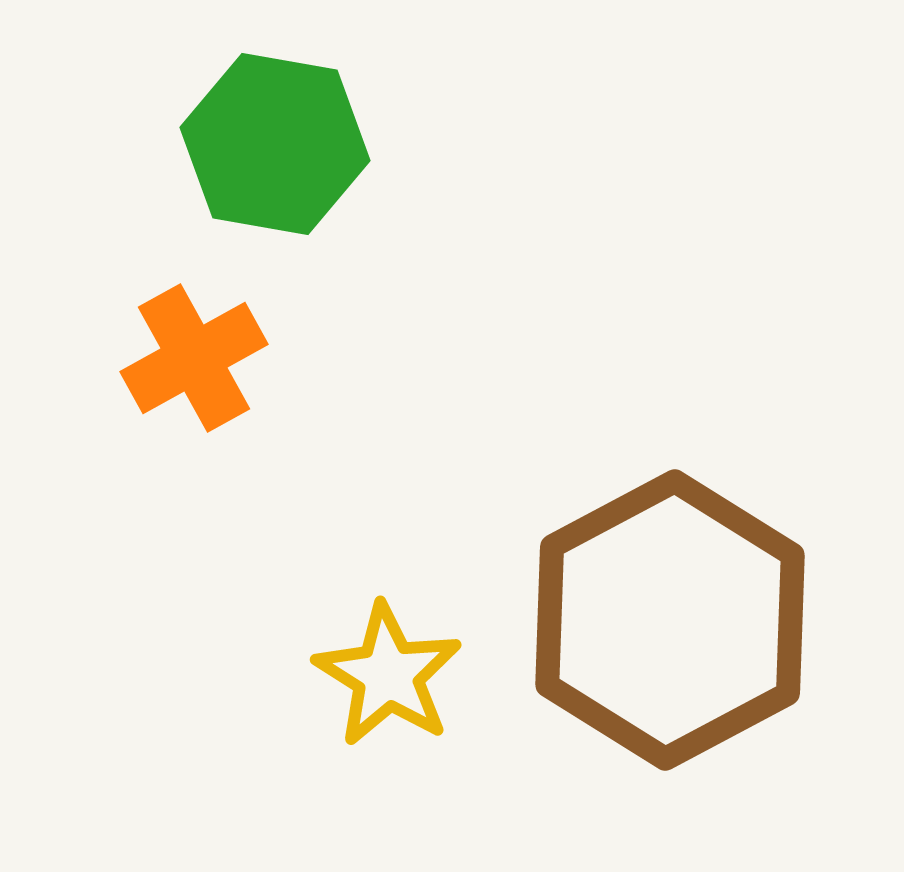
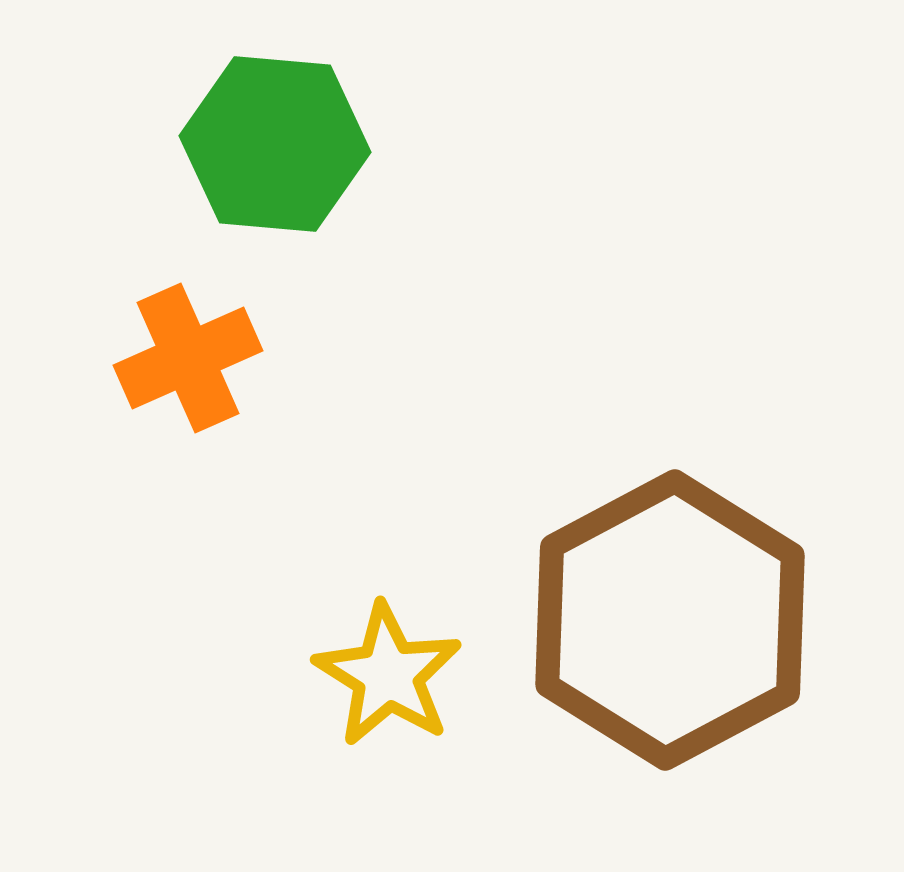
green hexagon: rotated 5 degrees counterclockwise
orange cross: moved 6 px left; rotated 5 degrees clockwise
